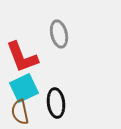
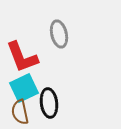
black ellipse: moved 7 px left
